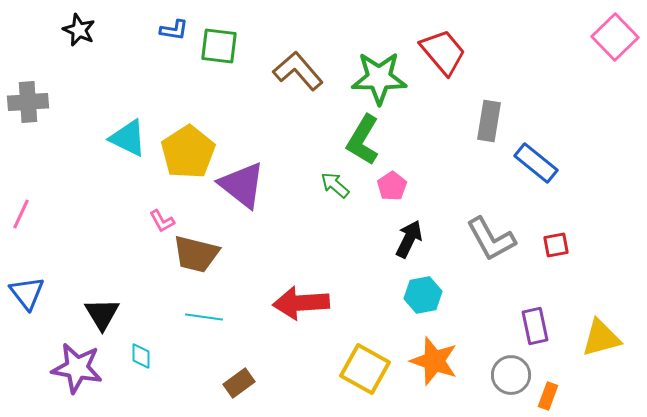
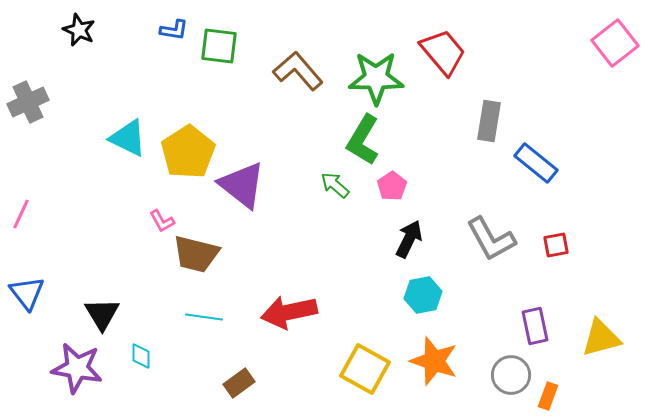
pink square: moved 6 px down; rotated 6 degrees clockwise
green star: moved 3 px left
gray cross: rotated 21 degrees counterclockwise
red arrow: moved 12 px left, 9 px down; rotated 8 degrees counterclockwise
